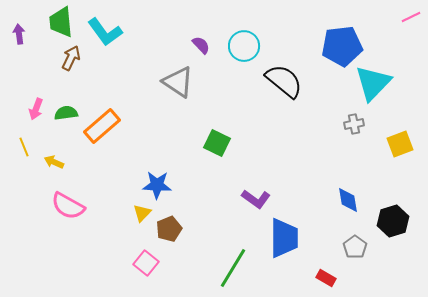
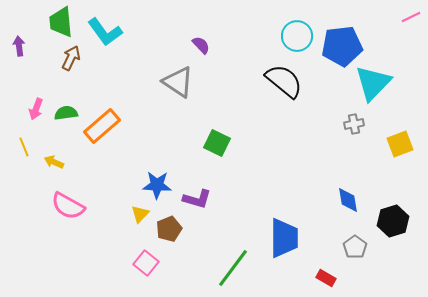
purple arrow: moved 12 px down
cyan circle: moved 53 px right, 10 px up
purple L-shape: moved 59 px left; rotated 20 degrees counterclockwise
yellow triangle: moved 2 px left, 1 px down
green line: rotated 6 degrees clockwise
